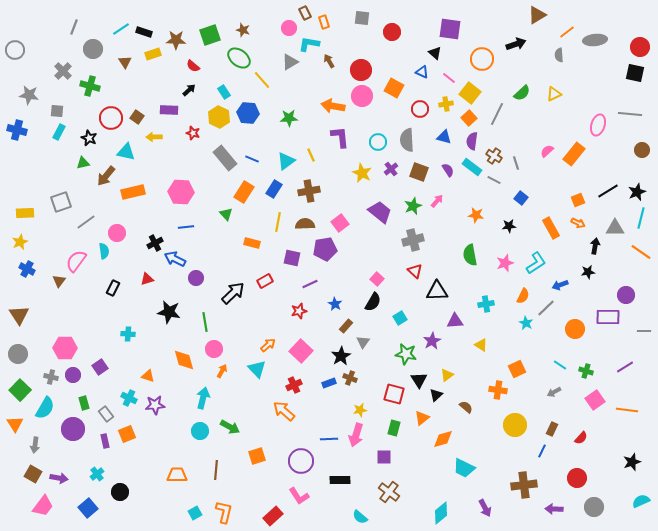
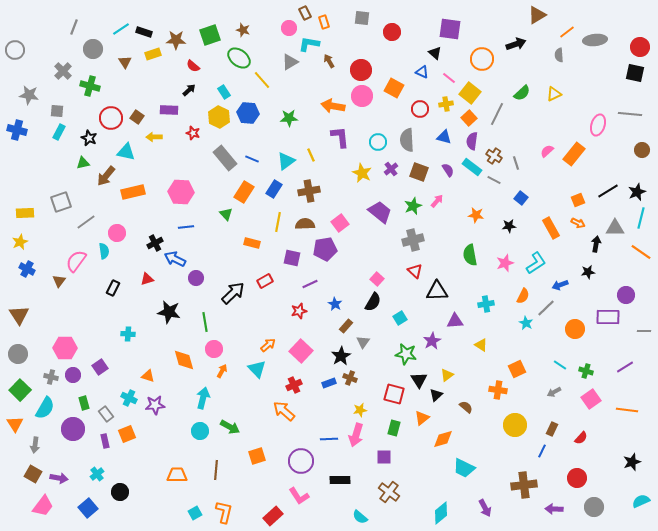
black arrow at (595, 246): moved 1 px right, 2 px up
pink square at (595, 400): moved 4 px left, 1 px up
